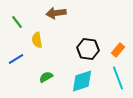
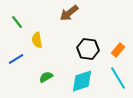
brown arrow: moved 13 px right; rotated 30 degrees counterclockwise
cyan line: rotated 10 degrees counterclockwise
